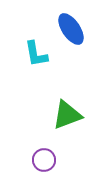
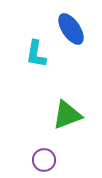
cyan L-shape: rotated 20 degrees clockwise
